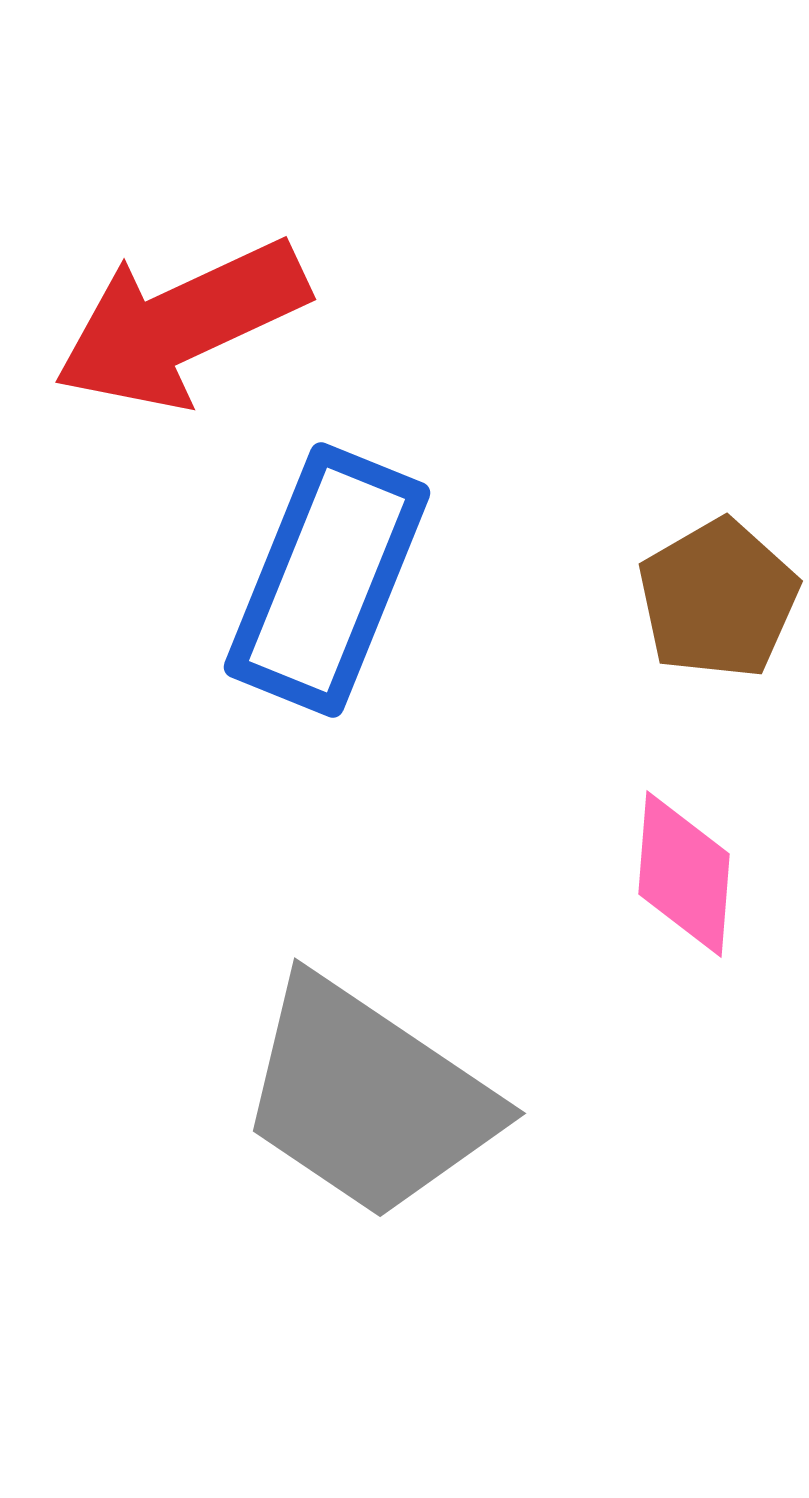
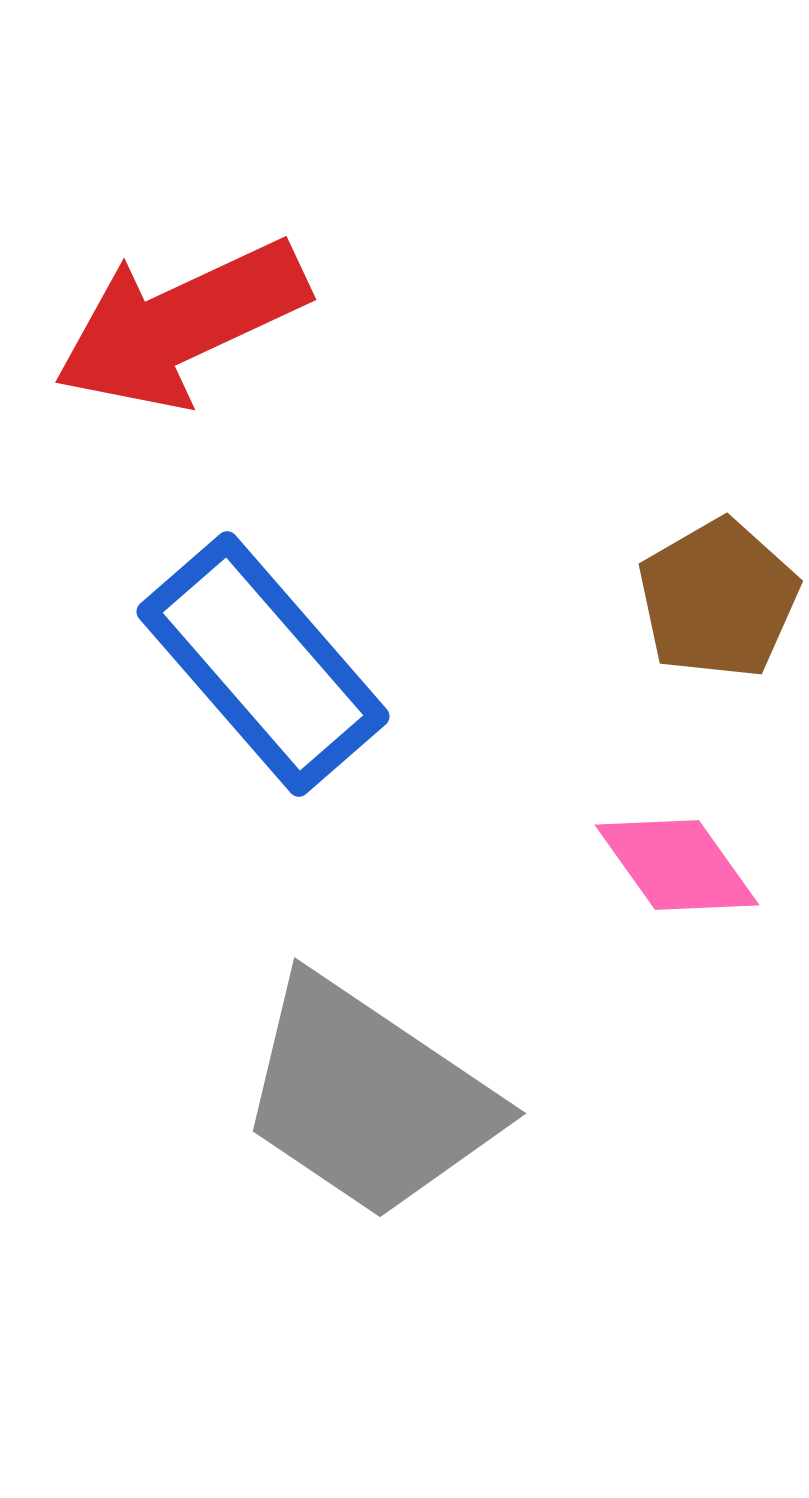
blue rectangle: moved 64 px left, 84 px down; rotated 63 degrees counterclockwise
pink diamond: moved 7 px left, 9 px up; rotated 40 degrees counterclockwise
